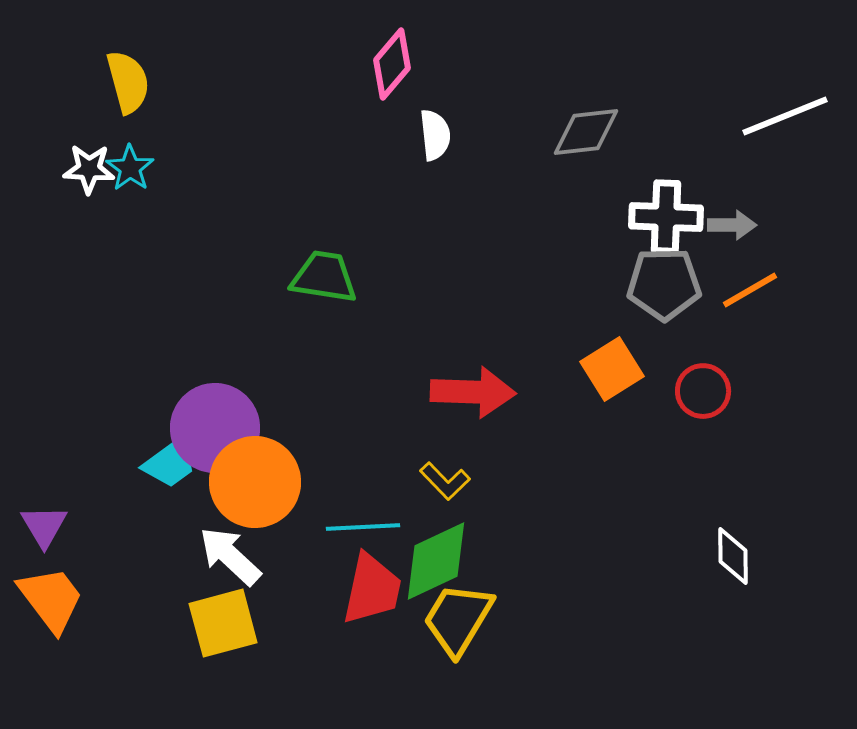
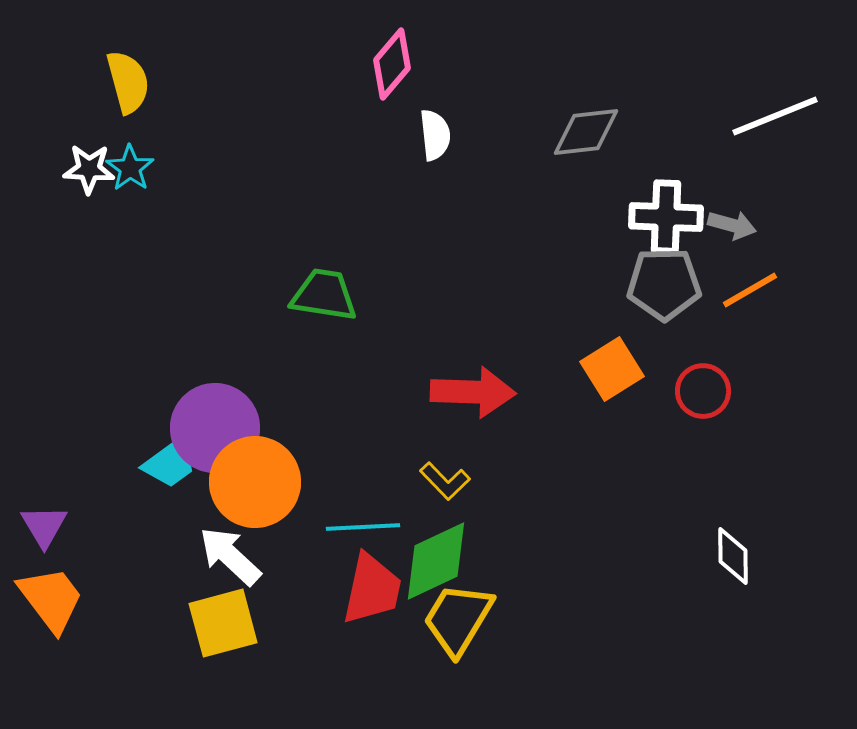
white line: moved 10 px left
gray arrow: rotated 15 degrees clockwise
green trapezoid: moved 18 px down
